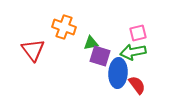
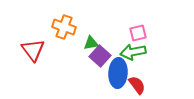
purple square: rotated 25 degrees clockwise
